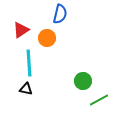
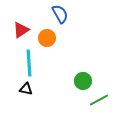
blue semicircle: rotated 42 degrees counterclockwise
